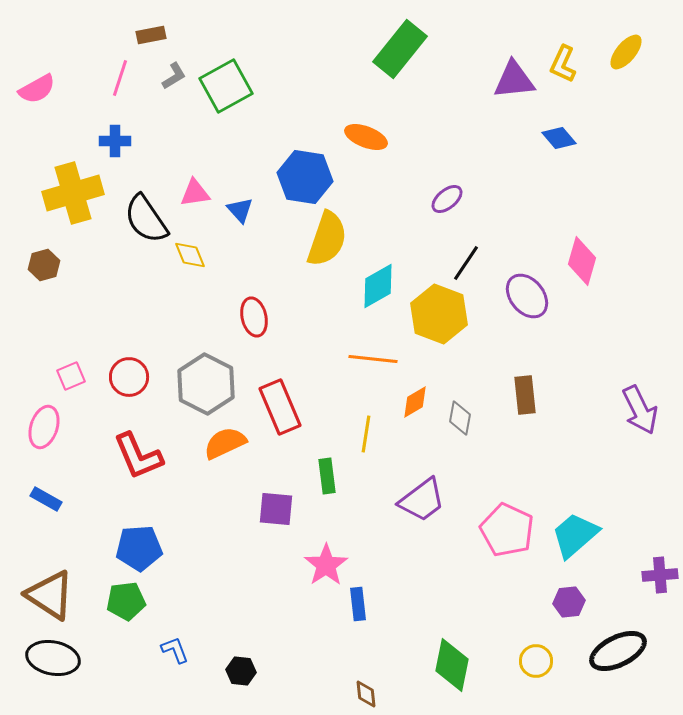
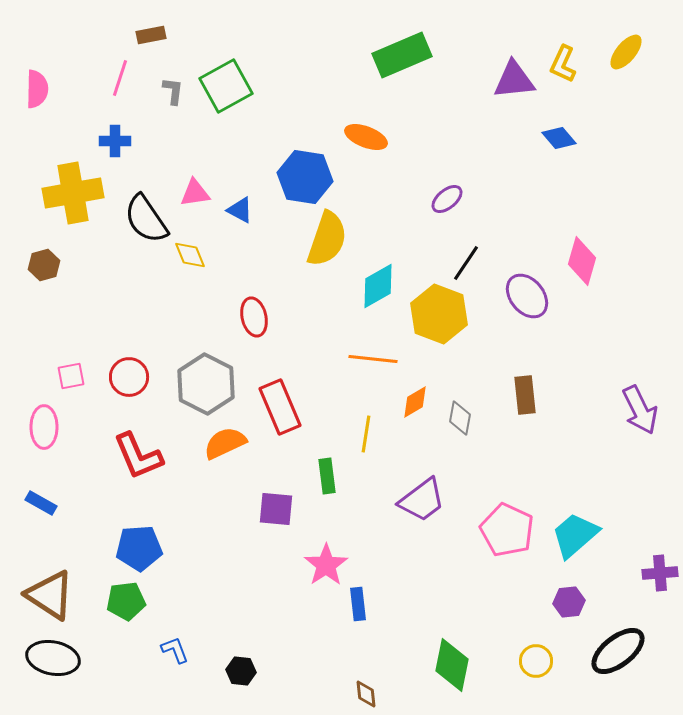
green rectangle at (400, 49): moved 2 px right, 6 px down; rotated 28 degrees clockwise
gray L-shape at (174, 76): moved 1 px left, 15 px down; rotated 52 degrees counterclockwise
pink semicircle at (37, 89): rotated 60 degrees counterclockwise
yellow cross at (73, 193): rotated 6 degrees clockwise
blue triangle at (240, 210): rotated 20 degrees counterclockwise
pink square at (71, 376): rotated 12 degrees clockwise
pink ellipse at (44, 427): rotated 18 degrees counterclockwise
blue rectangle at (46, 499): moved 5 px left, 4 px down
purple cross at (660, 575): moved 2 px up
black ellipse at (618, 651): rotated 12 degrees counterclockwise
